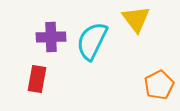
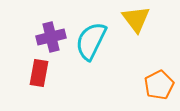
purple cross: rotated 12 degrees counterclockwise
cyan semicircle: moved 1 px left
red rectangle: moved 2 px right, 6 px up
